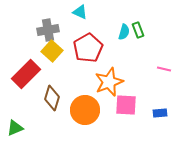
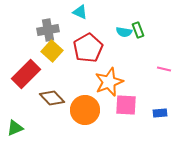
cyan semicircle: rotated 84 degrees clockwise
brown diamond: rotated 60 degrees counterclockwise
